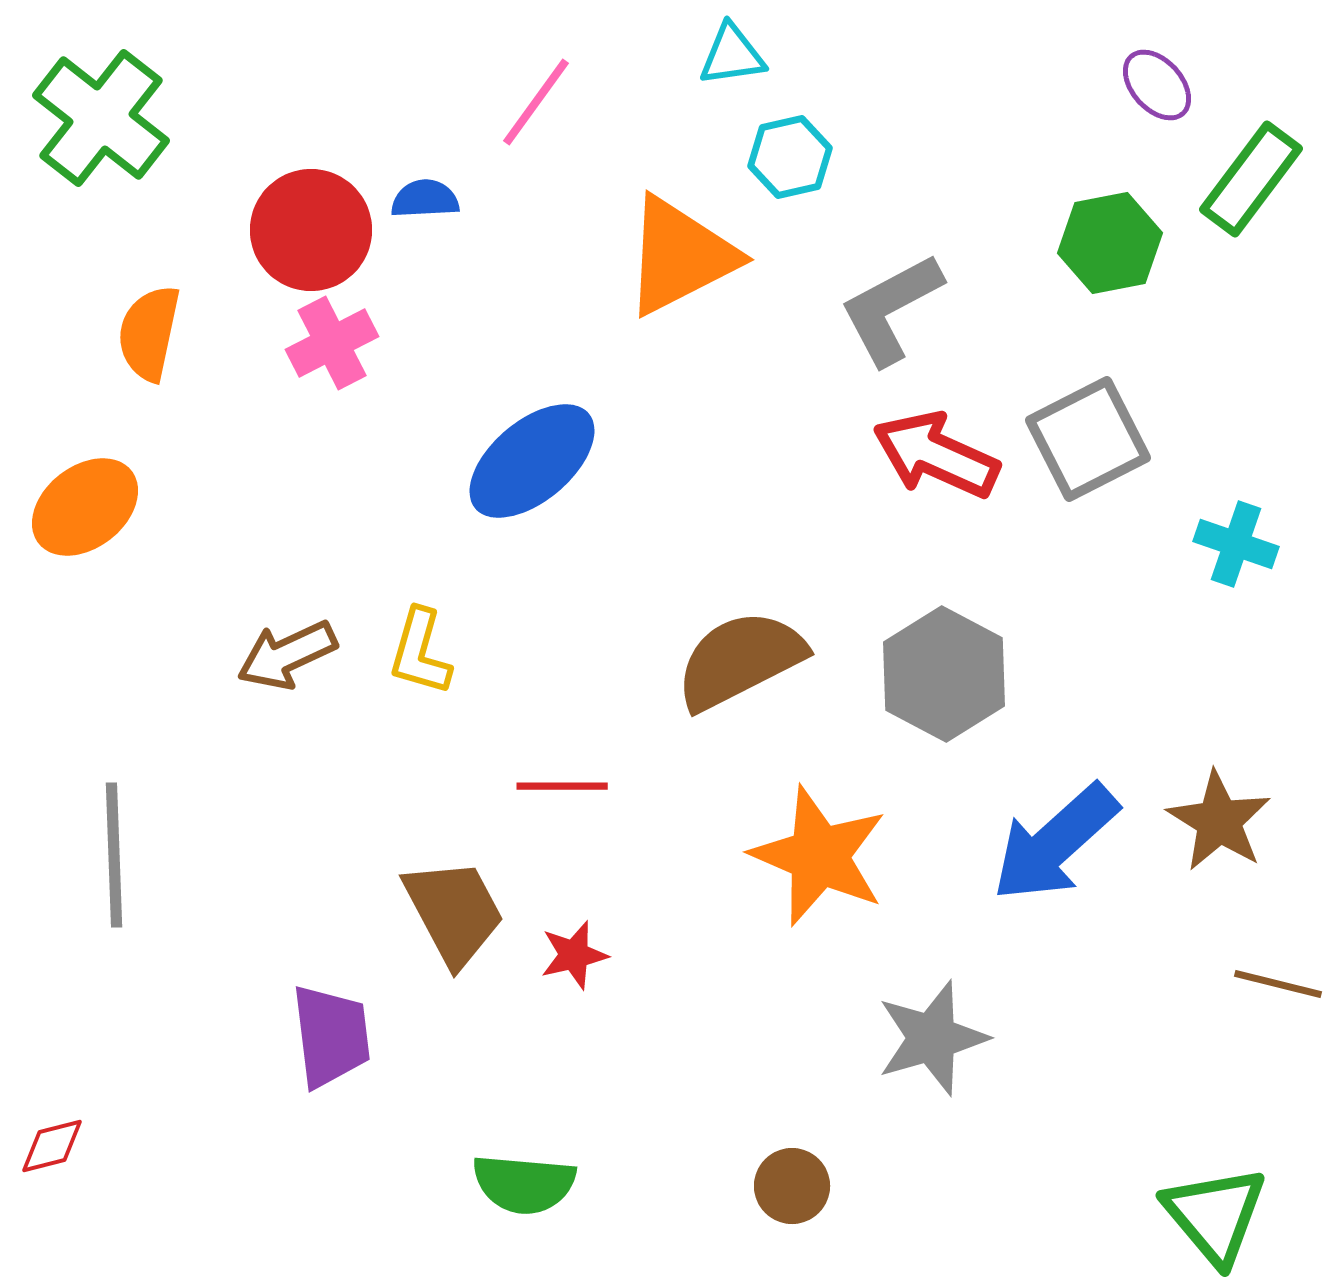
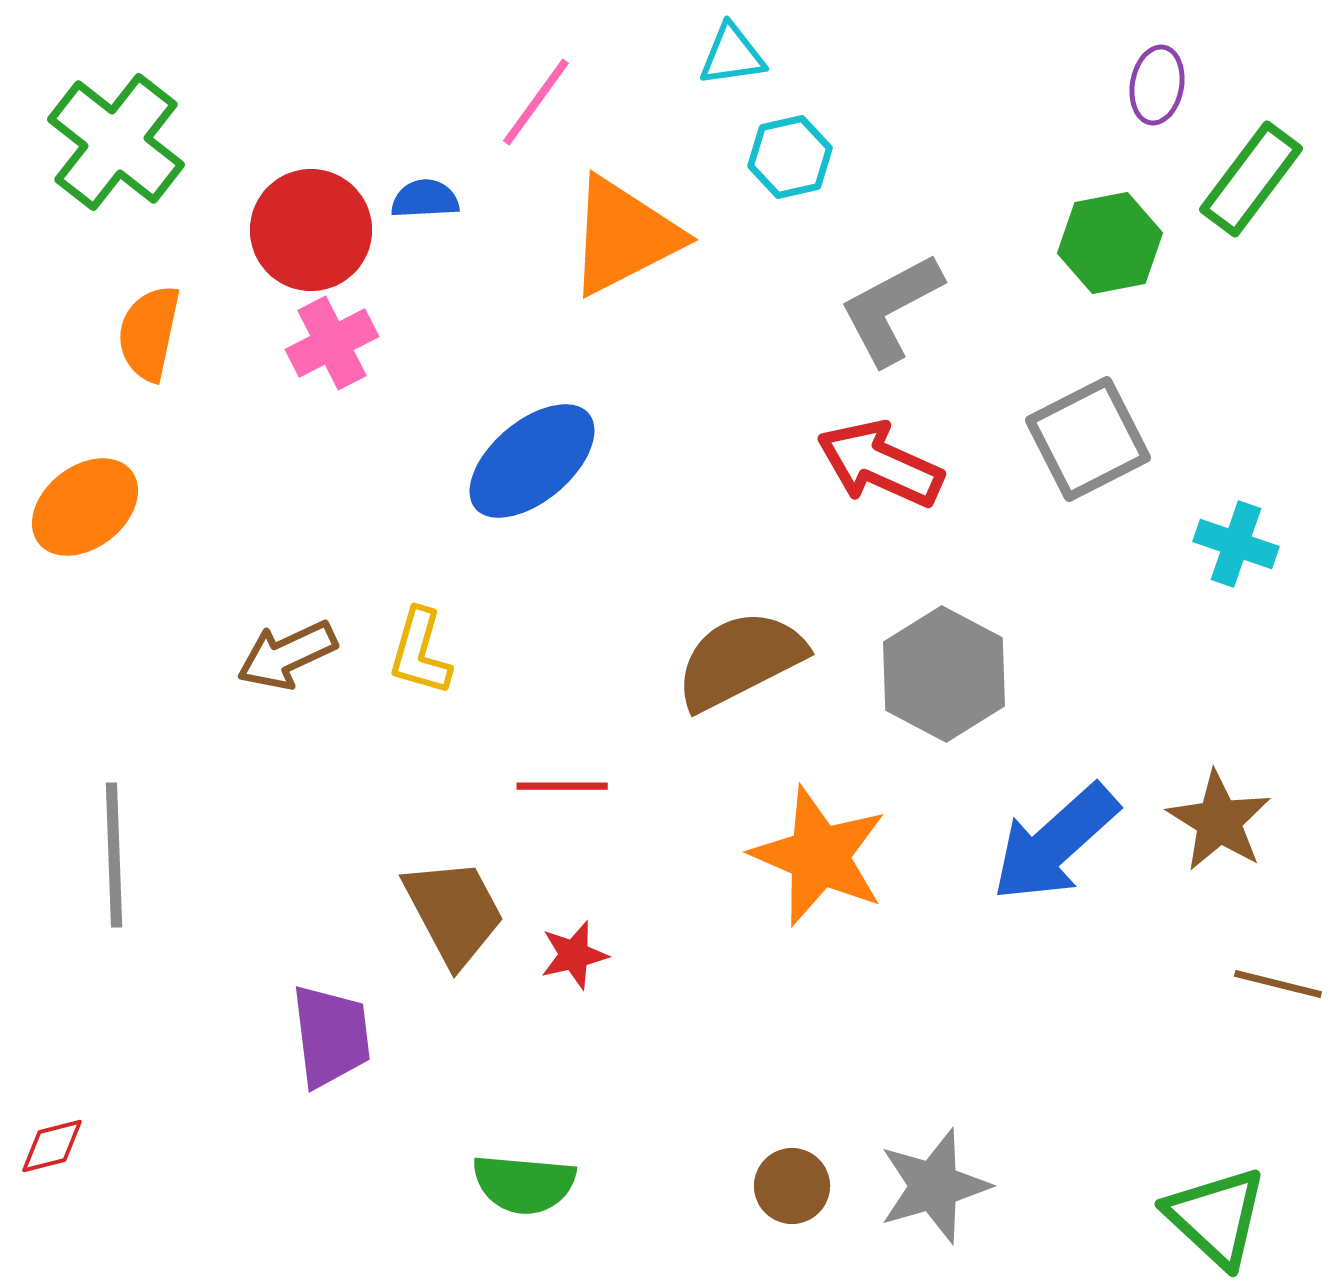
purple ellipse: rotated 52 degrees clockwise
green cross: moved 15 px right, 24 px down
orange triangle: moved 56 px left, 20 px up
red arrow: moved 56 px left, 9 px down
gray star: moved 2 px right, 148 px down
green triangle: moved 1 px right, 2 px down; rotated 7 degrees counterclockwise
